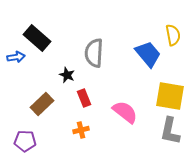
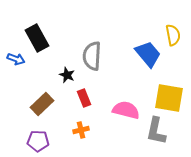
black rectangle: rotated 20 degrees clockwise
gray semicircle: moved 2 px left, 3 px down
blue arrow: moved 2 px down; rotated 30 degrees clockwise
yellow square: moved 1 px left, 2 px down
pink semicircle: moved 1 px right, 2 px up; rotated 24 degrees counterclockwise
gray L-shape: moved 14 px left
purple pentagon: moved 13 px right
